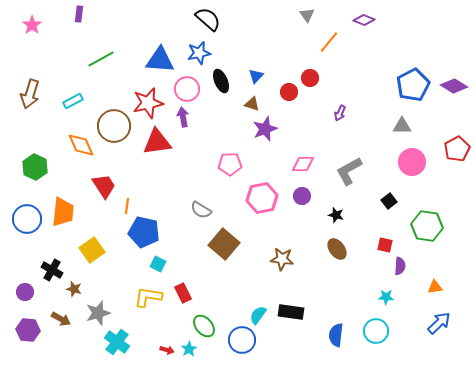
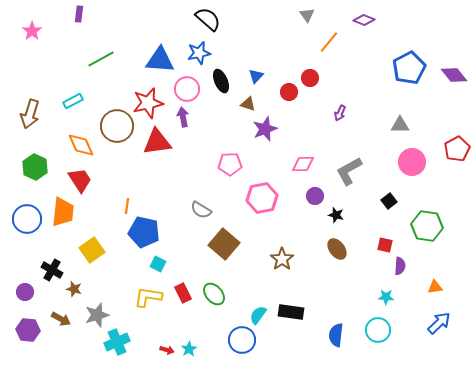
pink star at (32, 25): moved 6 px down
blue pentagon at (413, 85): moved 4 px left, 17 px up
purple diamond at (454, 86): moved 11 px up; rotated 20 degrees clockwise
brown arrow at (30, 94): moved 20 px down
brown triangle at (252, 104): moved 4 px left
brown circle at (114, 126): moved 3 px right
gray triangle at (402, 126): moved 2 px left, 1 px up
red trapezoid at (104, 186): moved 24 px left, 6 px up
purple circle at (302, 196): moved 13 px right
brown star at (282, 259): rotated 30 degrees clockwise
gray star at (98, 313): moved 1 px left, 2 px down
green ellipse at (204, 326): moved 10 px right, 32 px up
cyan circle at (376, 331): moved 2 px right, 1 px up
cyan cross at (117, 342): rotated 30 degrees clockwise
